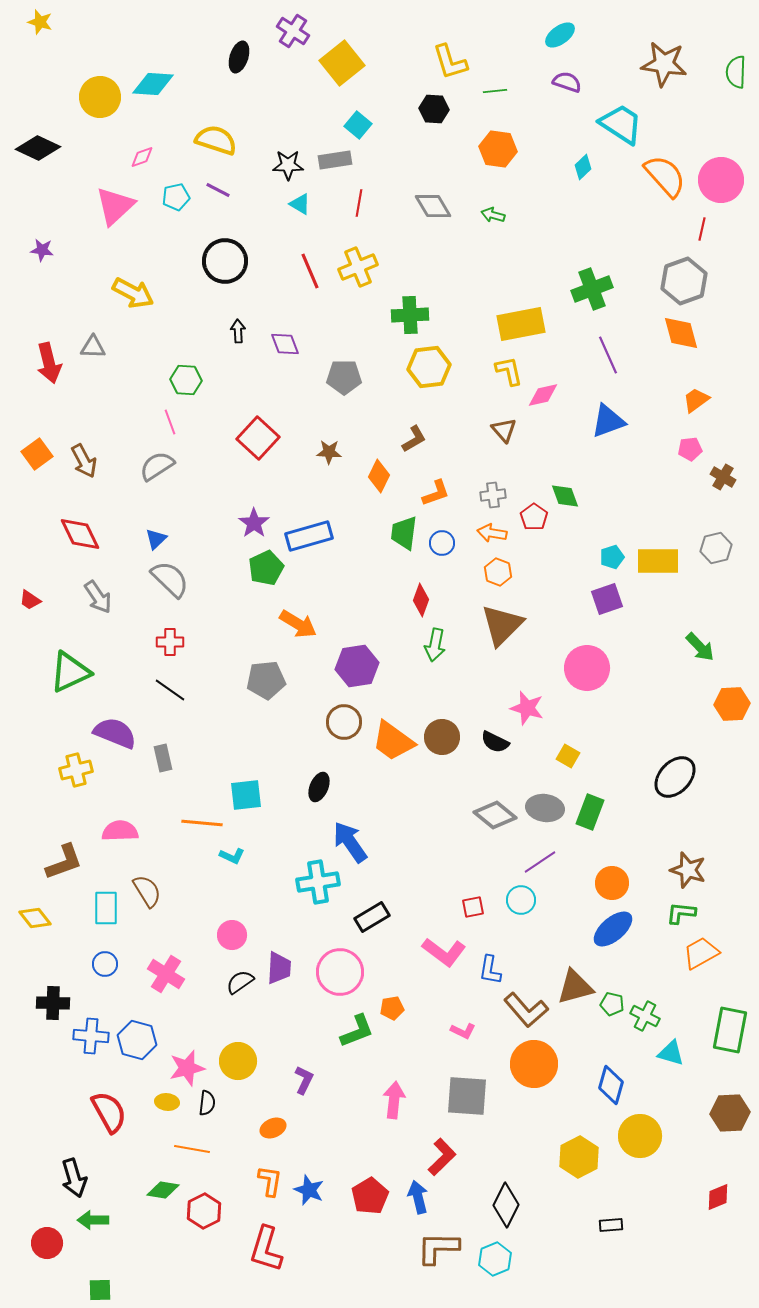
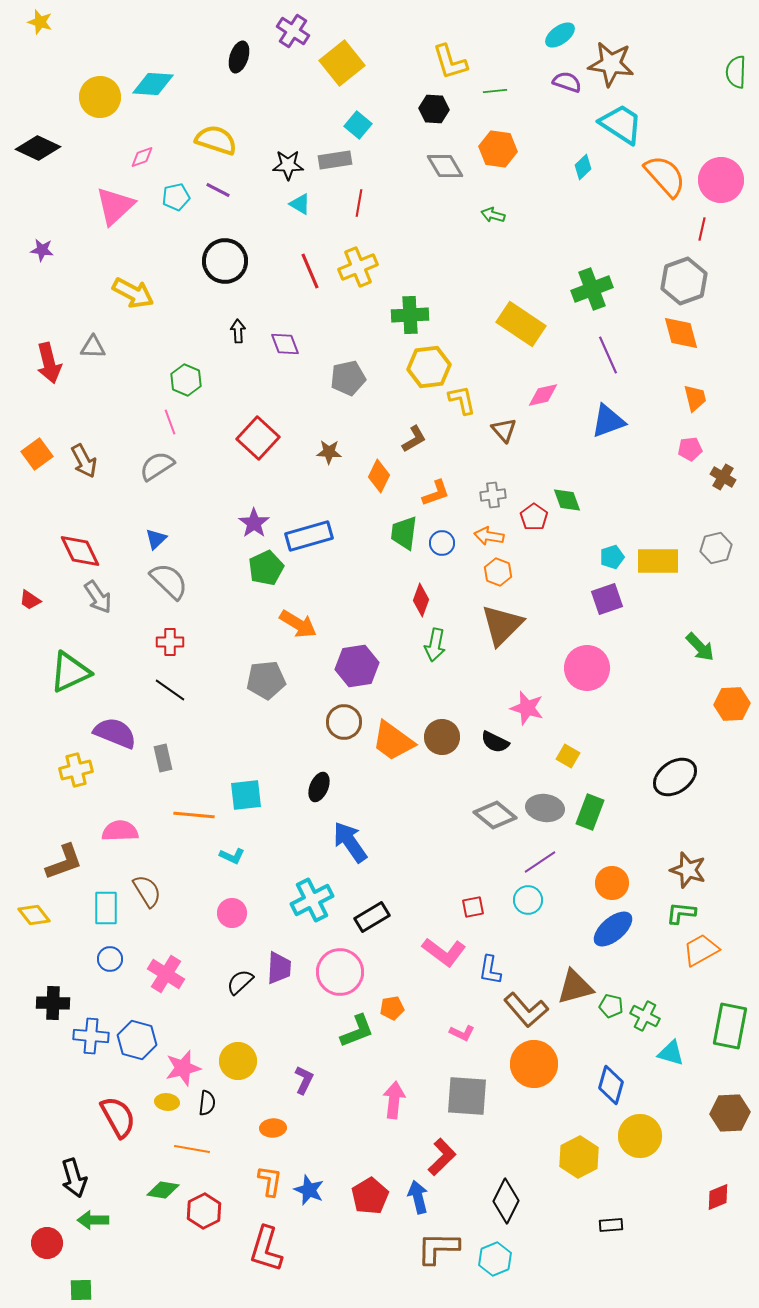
brown star at (664, 64): moved 53 px left
gray diamond at (433, 206): moved 12 px right, 40 px up
yellow rectangle at (521, 324): rotated 45 degrees clockwise
yellow L-shape at (509, 371): moved 47 px left, 29 px down
gray pentagon at (344, 377): moved 4 px right, 1 px down; rotated 12 degrees counterclockwise
green hexagon at (186, 380): rotated 20 degrees clockwise
orange trapezoid at (696, 400): moved 1 px left, 2 px up; rotated 112 degrees clockwise
green diamond at (565, 496): moved 2 px right, 4 px down
orange arrow at (492, 533): moved 3 px left, 3 px down
red diamond at (80, 534): moved 17 px down
gray semicircle at (170, 579): moved 1 px left, 2 px down
black ellipse at (675, 777): rotated 12 degrees clockwise
orange line at (202, 823): moved 8 px left, 8 px up
cyan cross at (318, 882): moved 6 px left, 18 px down; rotated 18 degrees counterclockwise
cyan circle at (521, 900): moved 7 px right
yellow diamond at (35, 918): moved 1 px left, 3 px up
pink circle at (232, 935): moved 22 px up
orange trapezoid at (701, 953): moved 3 px up
blue circle at (105, 964): moved 5 px right, 5 px up
black semicircle at (240, 982): rotated 8 degrees counterclockwise
green pentagon at (612, 1004): moved 1 px left, 2 px down
green rectangle at (730, 1030): moved 4 px up
pink L-shape at (463, 1031): moved 1 px left, 2 px down
pink star at (187, 1068): moved 4 px left
red semicircle at (109, 1112): moved 9 px right, 5 px down
orange ellipse at (273, 1128): rotated 20 degrees clockwise
black diamond at (506, 1205): moved 4 px up
green square at (100, 1290): moved 19 px left
